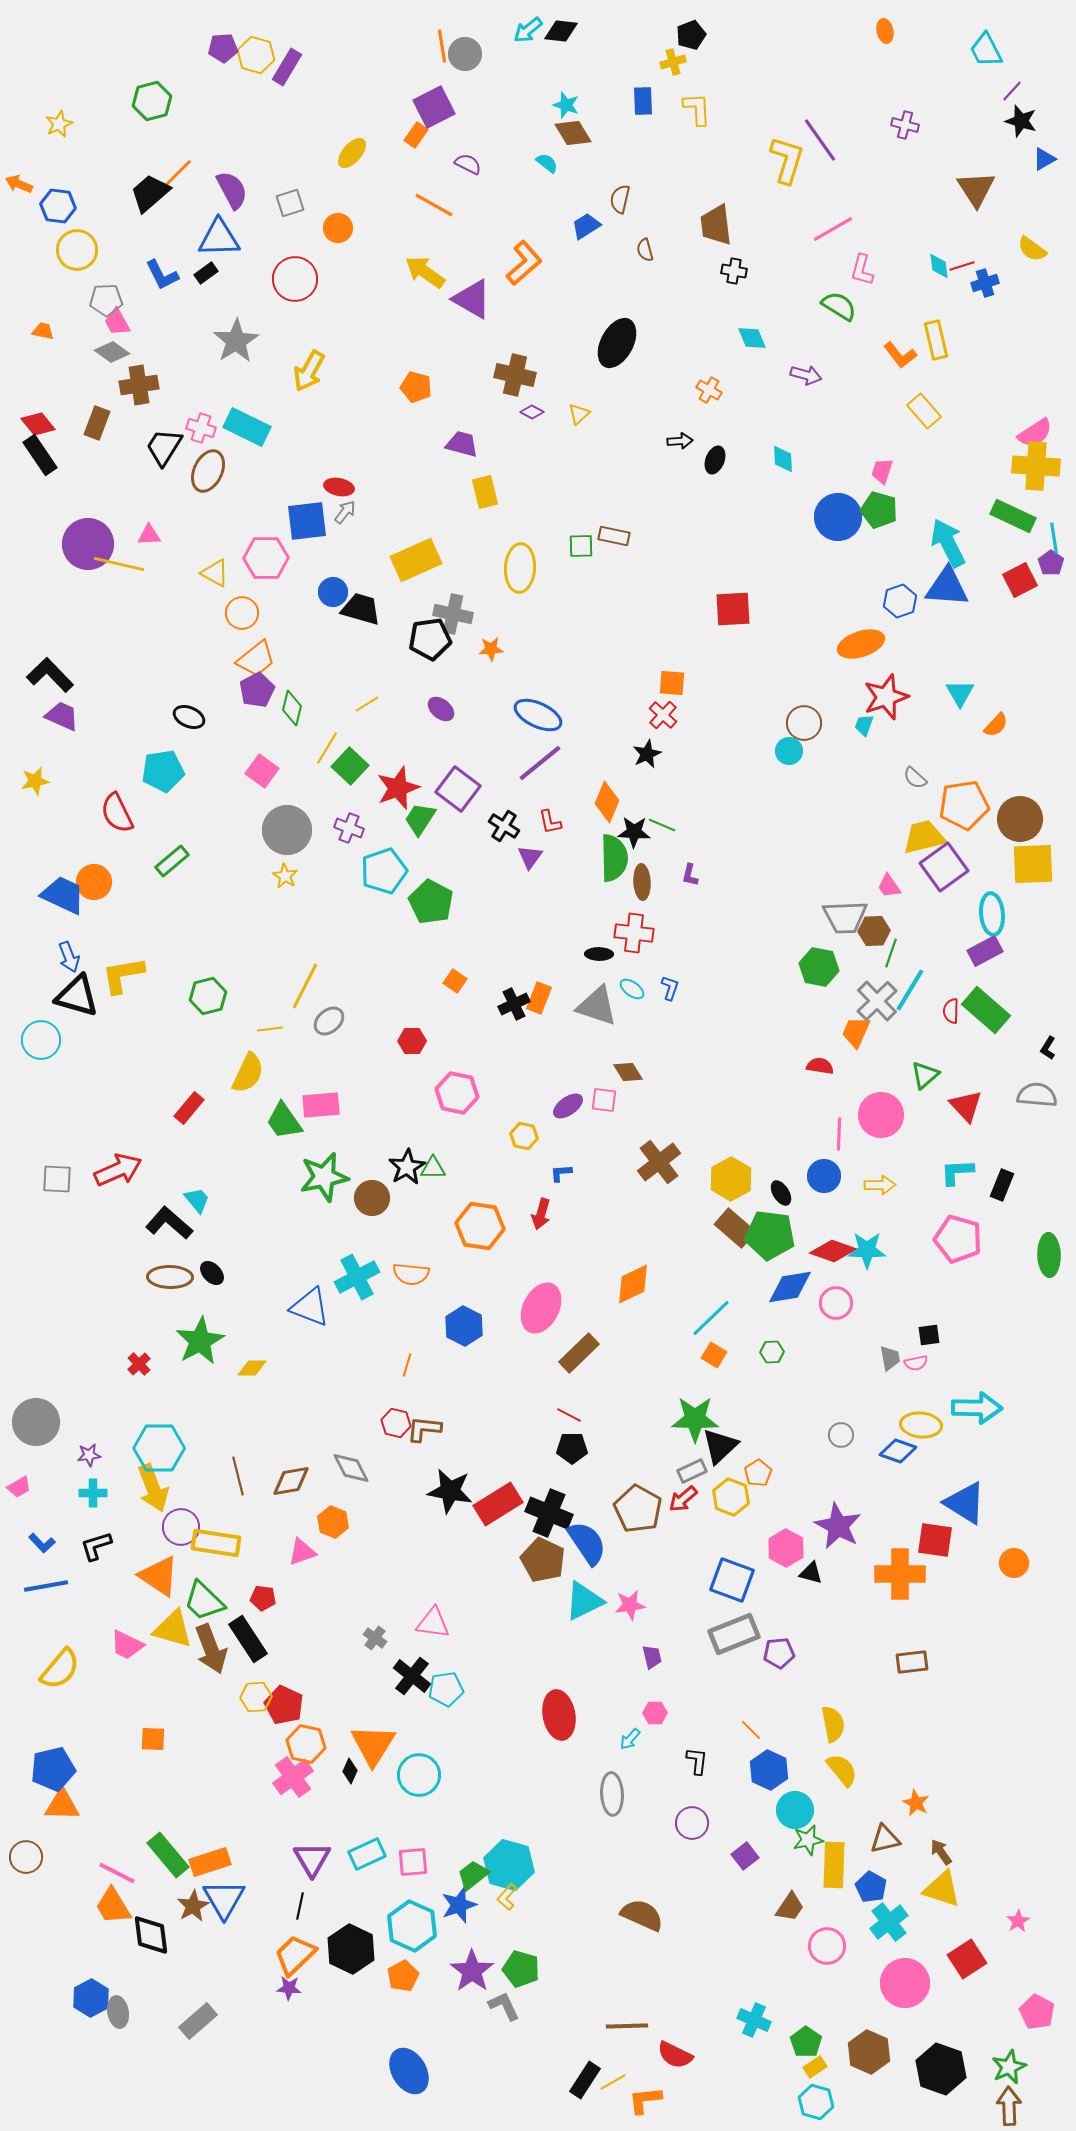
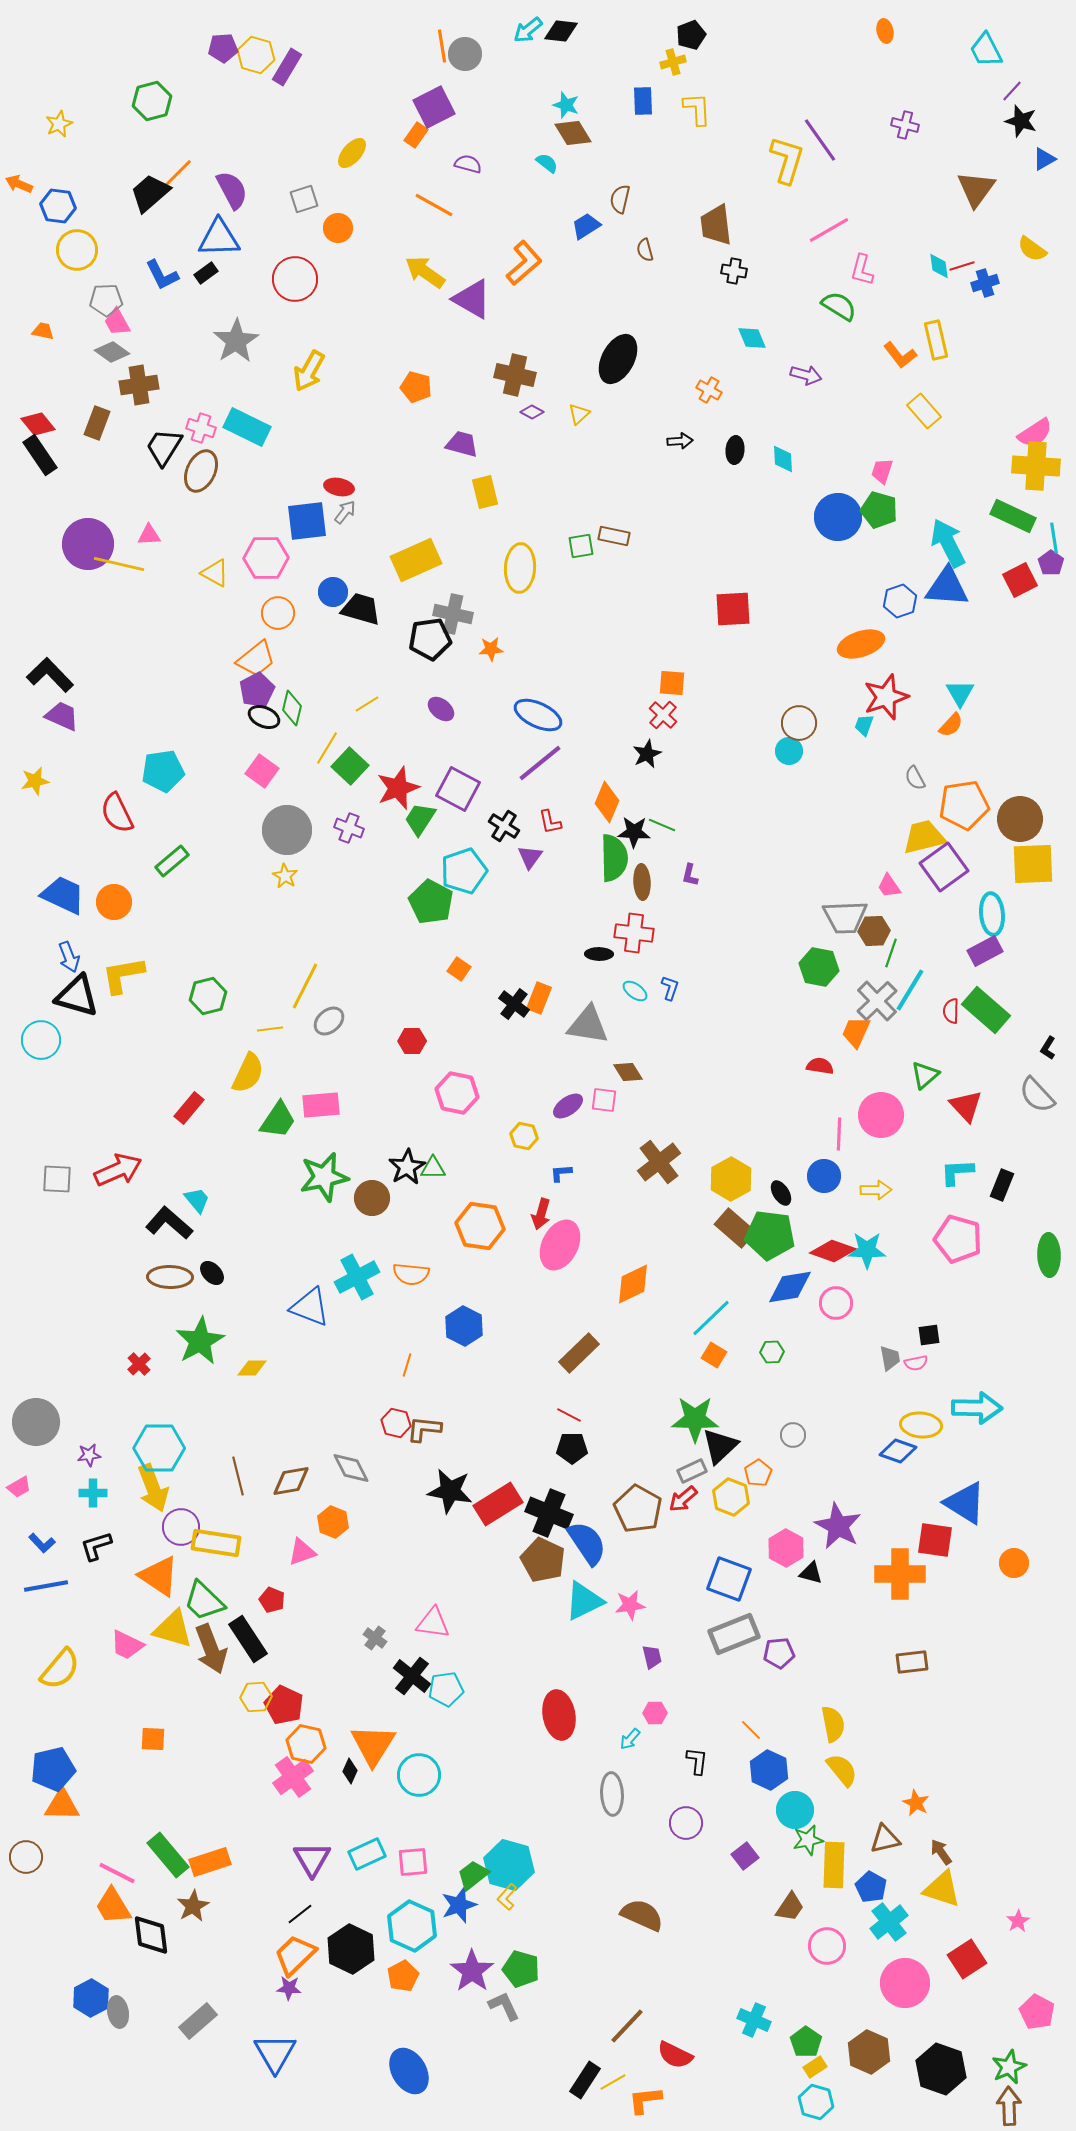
purple semicircle at (468, 164): rotated 12 degrees counterclockwise
brown triangle at (976, 189): rotated 9 degrees clockwise
gray square at (290, 203): moved 14 px right, 4 px up
pink line at (833, 229): moved 4 px left, 1 px down
black ellipse at (617, 343): moved 1 px right, 16 px down
black ellipse at (715, 460): moved 20 px right, 10 px up; rotated 16 degrees counterclockwise
brown ellipse at (208, 471): moved 7 px left
green square at (581, 546): rotated 8 degrees counterclockwise
orange circle at (242, 613): moved 36 px right
black ellipse at (189, 717): moved 75 px right
brown circle at (804, 723): moved 5 px left
orange semicircle at (996, 725): moved 45 px left
gray semicircle at (915, 778): rotated 20 degrees clockwise
purple square at (458, 789): rotated 9 degrees counterclockwise
cyan pentagon at (384, 871): moved 80 px right
orange circle at (94, 882): moved 20 px right, 20 px down
orange square at (455, 981): moved 4 px right, 12 px up
cyan ellipse at (632, 989): moved 3 px right, 2 px down
black cross at (514, 1004): rotated 28 degrees counterclockwise
gray triangle at (597, 1006): moved 9 px left, 19 px down; rotated 9 degrees counterclockwise
gray semicircle at (1037, 1095): rotated 138 degrees counterclockwise
green trapezoid at (284, 1121): moved 6 px left, 1 px up; rotated 111 degrees counterclockwise
yellow arrow at (880, 1185): moved 4 px left, 5 px down
pink ellipse at (541, 1308): moved 19 px right, 63 px up
gray circle at (841, 1435): moved 48 px left
blue square at (732, 1580): moved 3 px left, 1 px up
red pentagon at (263, 1598): moved 9 px right, 2 px down; rotated 15 degrees clockwise
purple circle at (692, 1823): moved 6 px left
blue triangle at (224, 1899): moved 51 px right, 154 px down
black line at (300, 1906): moved 8 px down; rotated 40 degrees clockwise
brown line at (627, 2026): rotated 45 degrees counterclockwise
